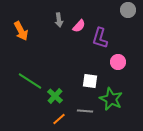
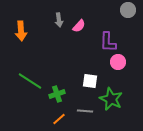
orange arrow: rotated 24 degrees clockwise
purple L-shape: moved 8 px right, 4 px down; rotated 15 degrees counterclockwise
green cross: moved 2 px right, 2 px up; rotated 28 degrees clockwise
